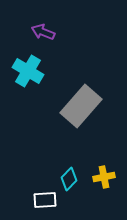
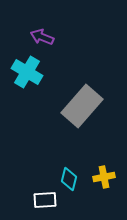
purple arrow: moved 1 px left, 5 px down
cyan cross: moved 1 px left, 1 px down
gray rectangle: moved 1 px right
cyan diamond: rotated 30 degrees counterclockwise
